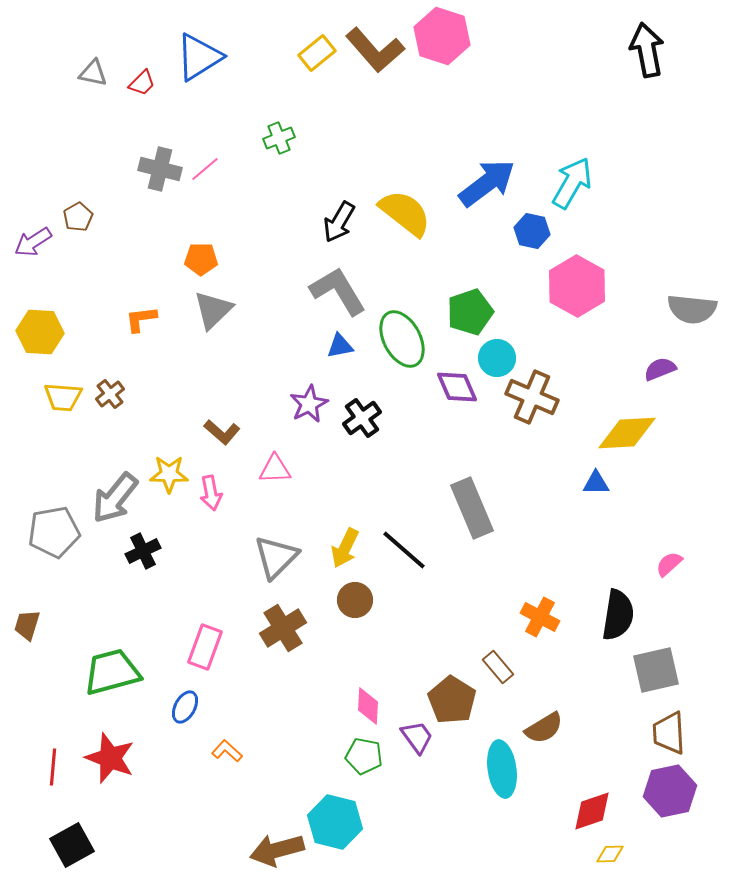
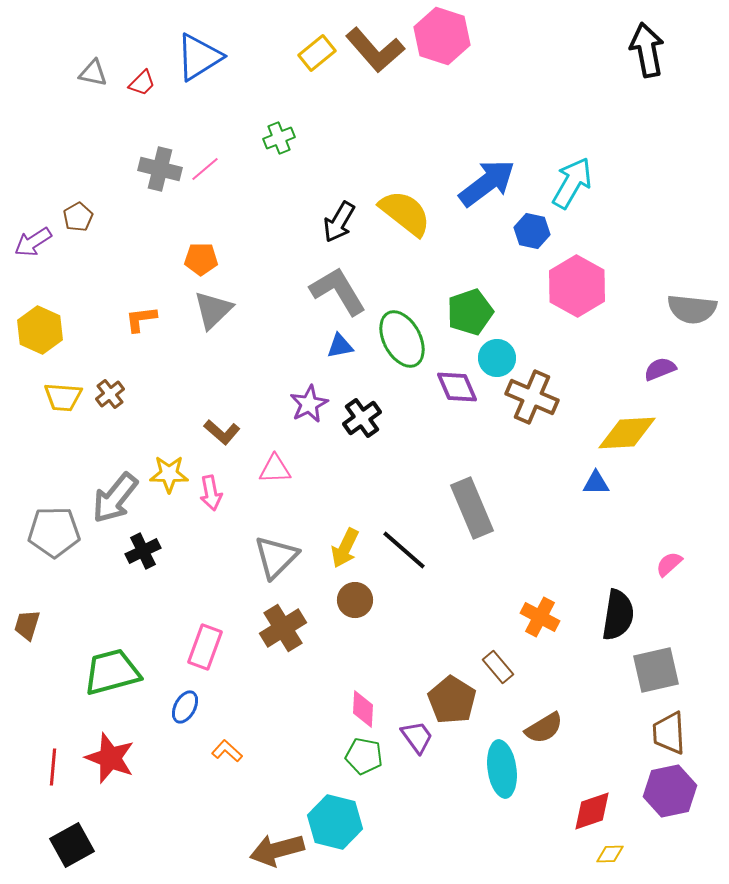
yellow hexagon at (40, 332): moved 2 px up; rotated 21 degrees clockwise
gray pentagon at (54, 532): rotated 9 degrees clockwise
pink diamond at (368, 706): moved 5 px left, 3 px down
